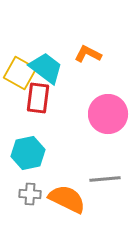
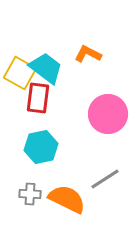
cyan hexagon: moved 13 px right, 6 px up
gray line: rotated 28 degrees counterclockwise
